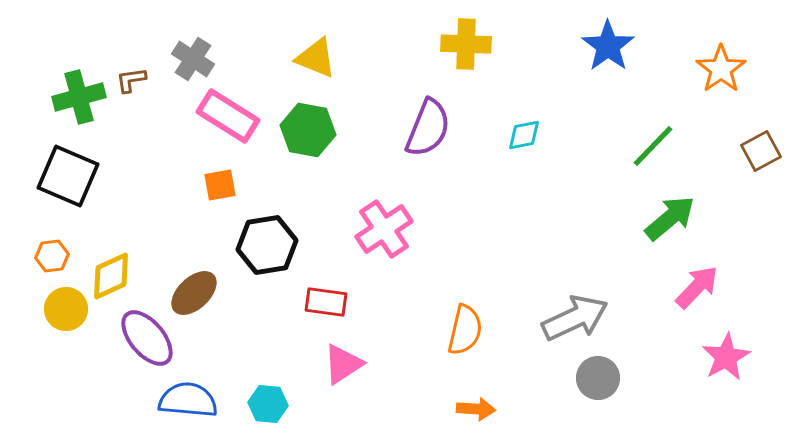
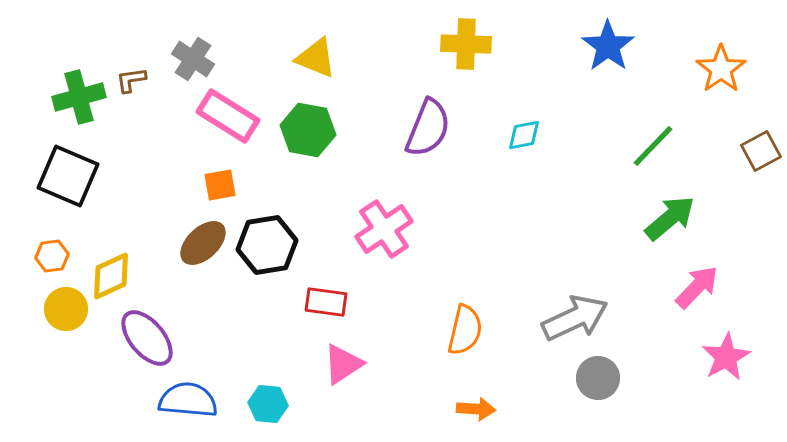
brown ellipse: moved 9 px right, 50 px up
